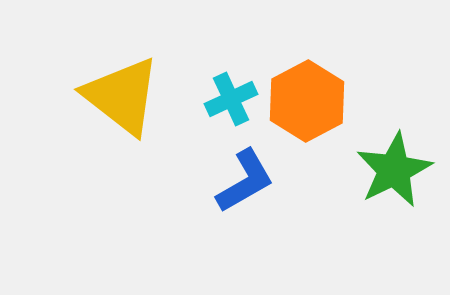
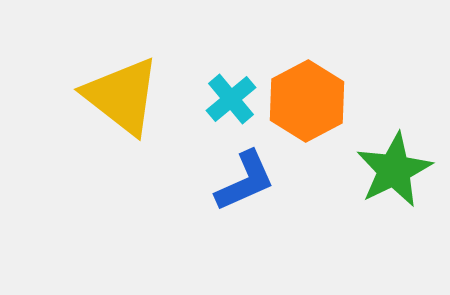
cyan cross: rotated 15 degrees counterclockwise
blue L-shape: rotated 6 degrees clockwise
